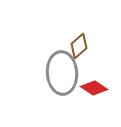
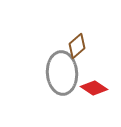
brown diamond: moved 2 px left
